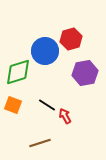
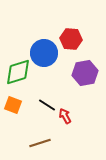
red hexagon: rotated 20 degrees clockwise
blue circle: moved 1 px left, 2 px down
